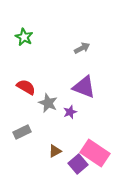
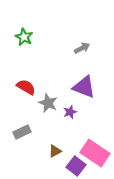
purple square: moved 2 px left, 2 px down; rotated 12 degrees counterclockwise
